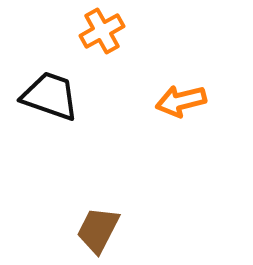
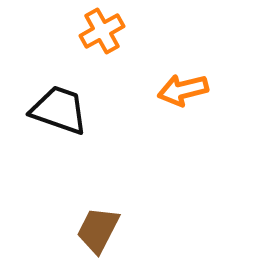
black trapezoid: moved 9 px right, 14 px down
orange arrow: moved 2 px right, 11 px up
